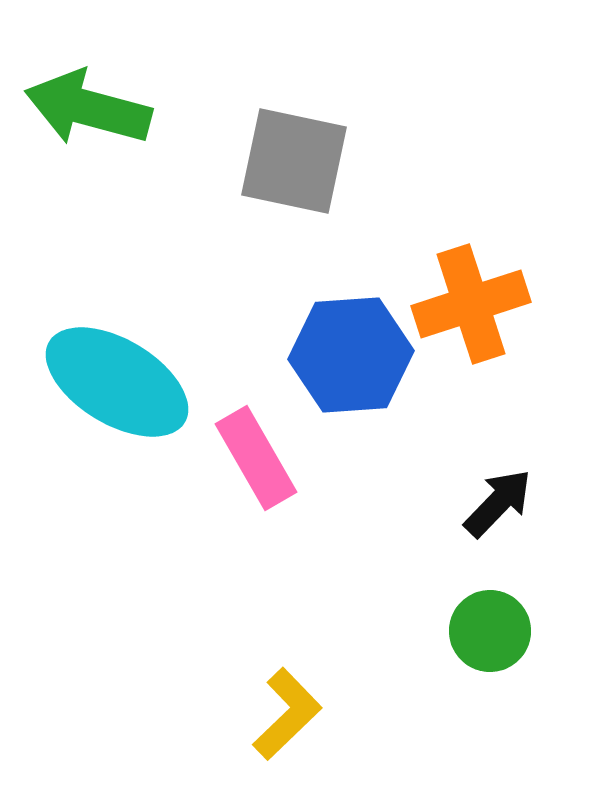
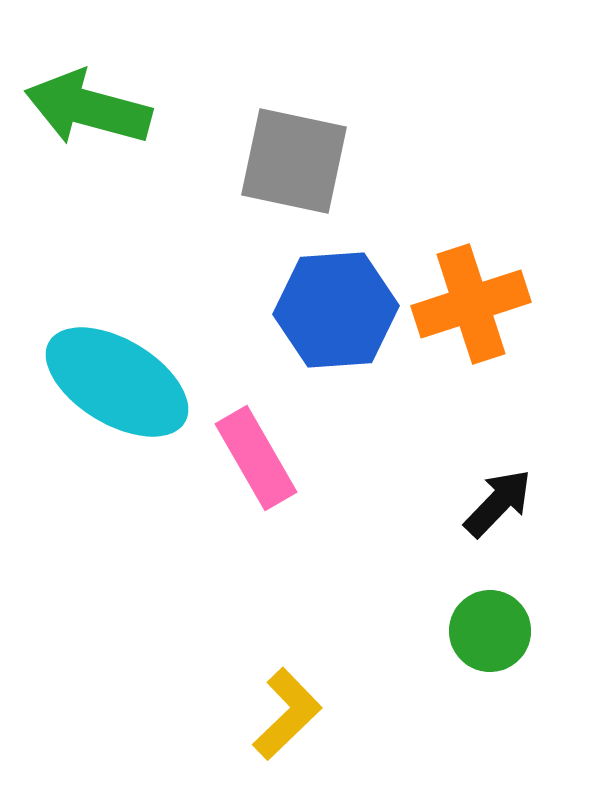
blue hexagon: moved 15 px left, 45 px up
